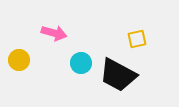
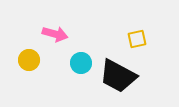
pink arrow: moved 1 px right, 1 px down
yellow circle: moved 10 px right
black trapezoid: moved 1 px down
